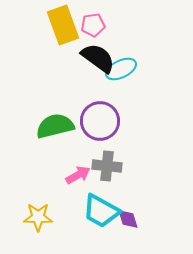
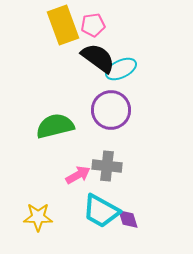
purple circle: moved 11 px right, 11 px up
